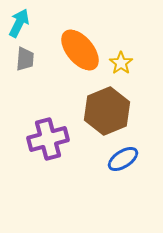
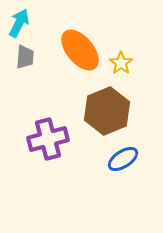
gray trapezoid: moved 2 px up
